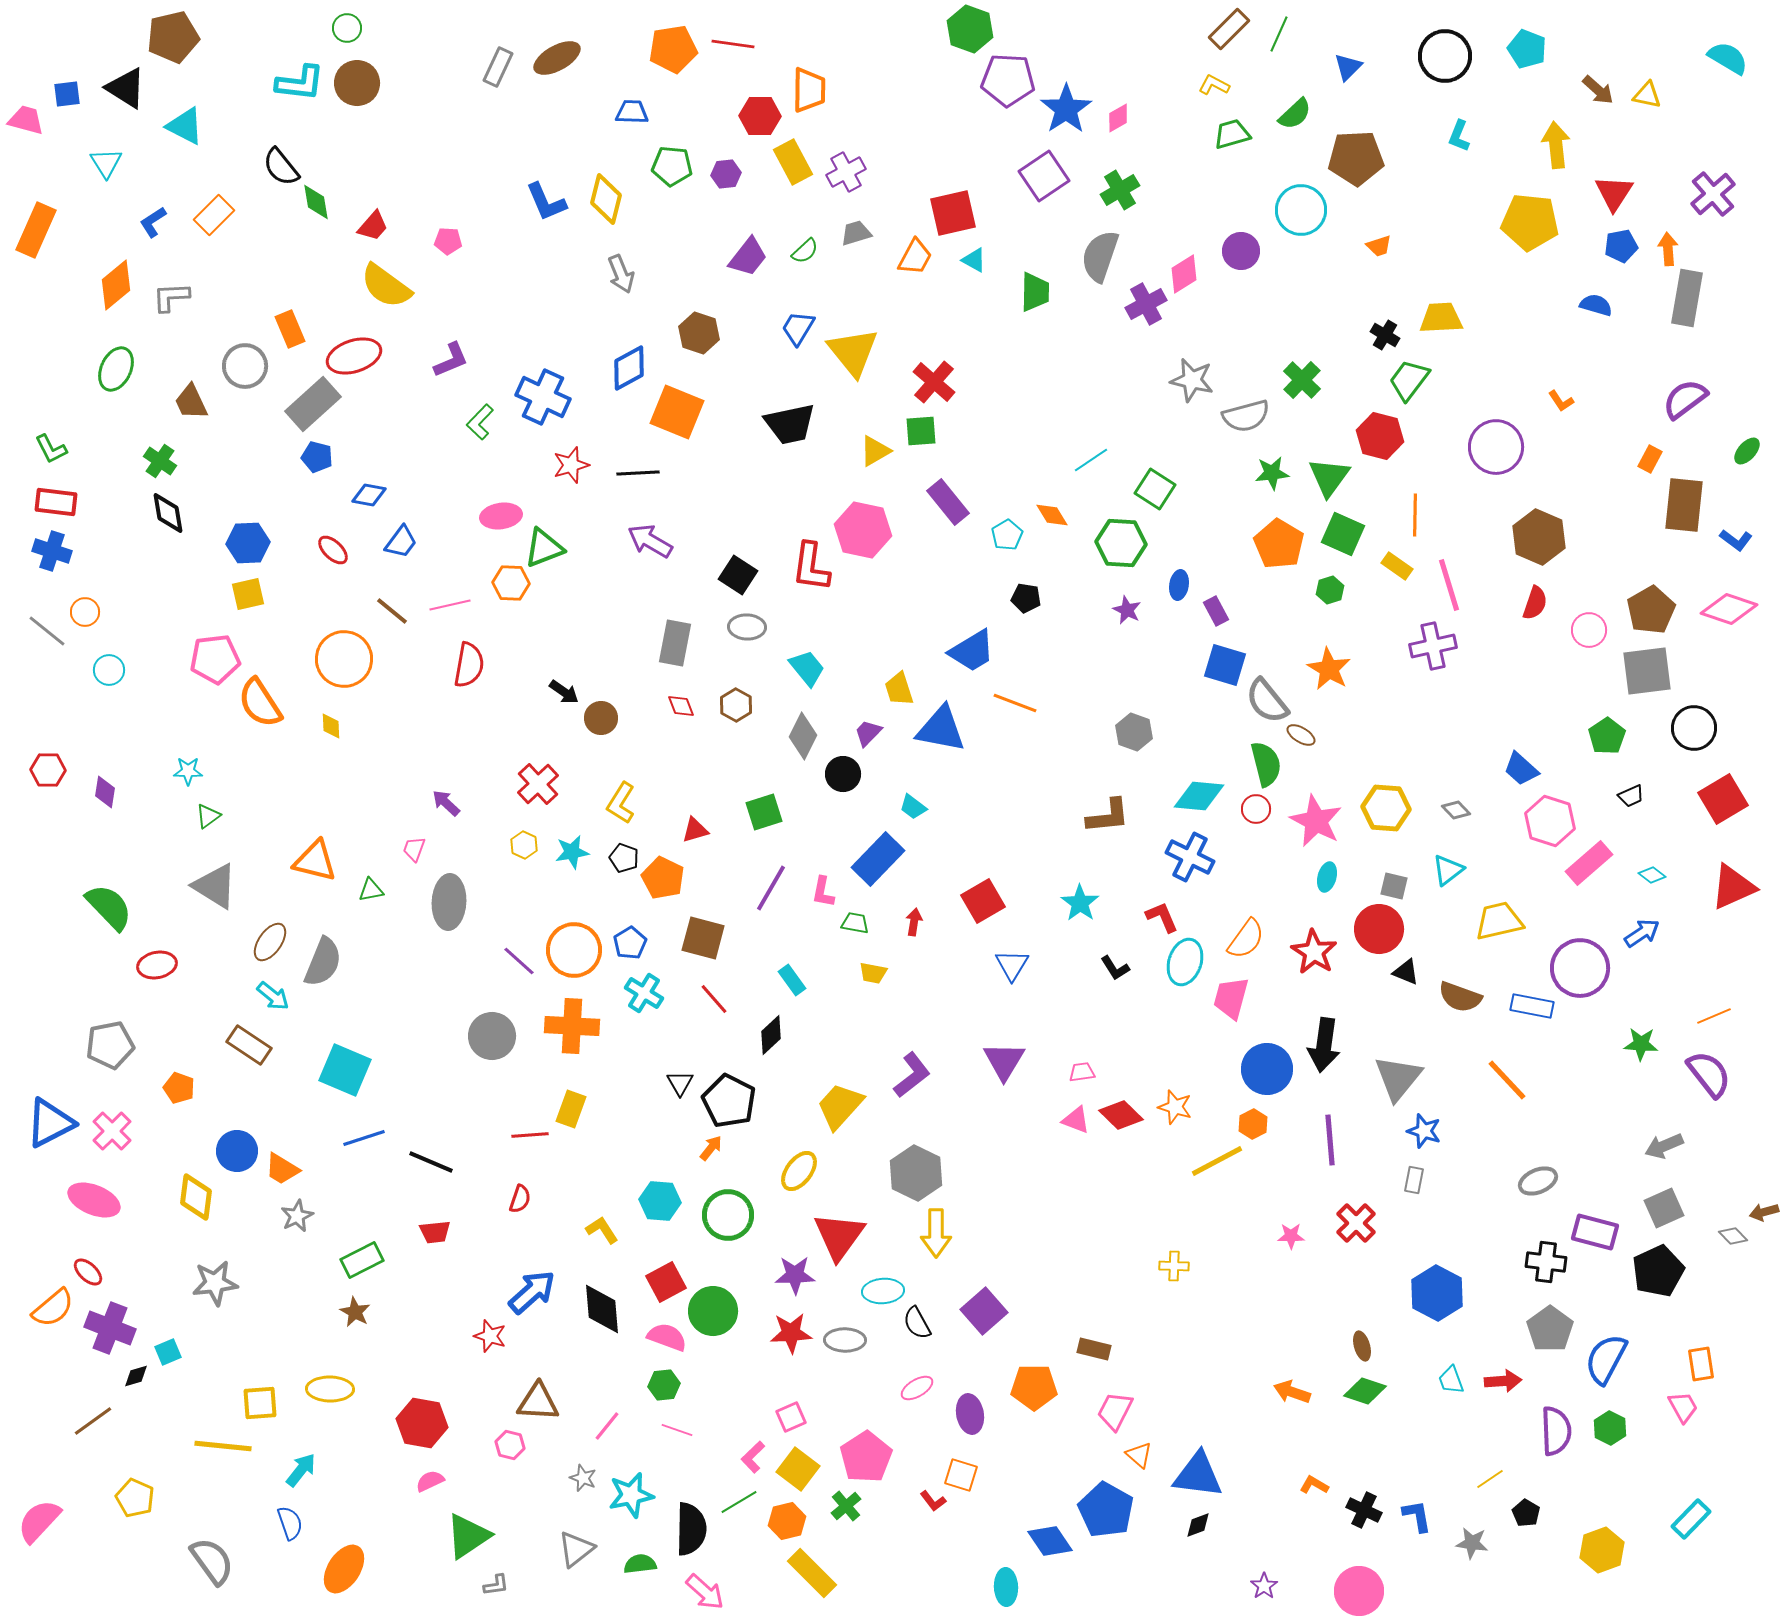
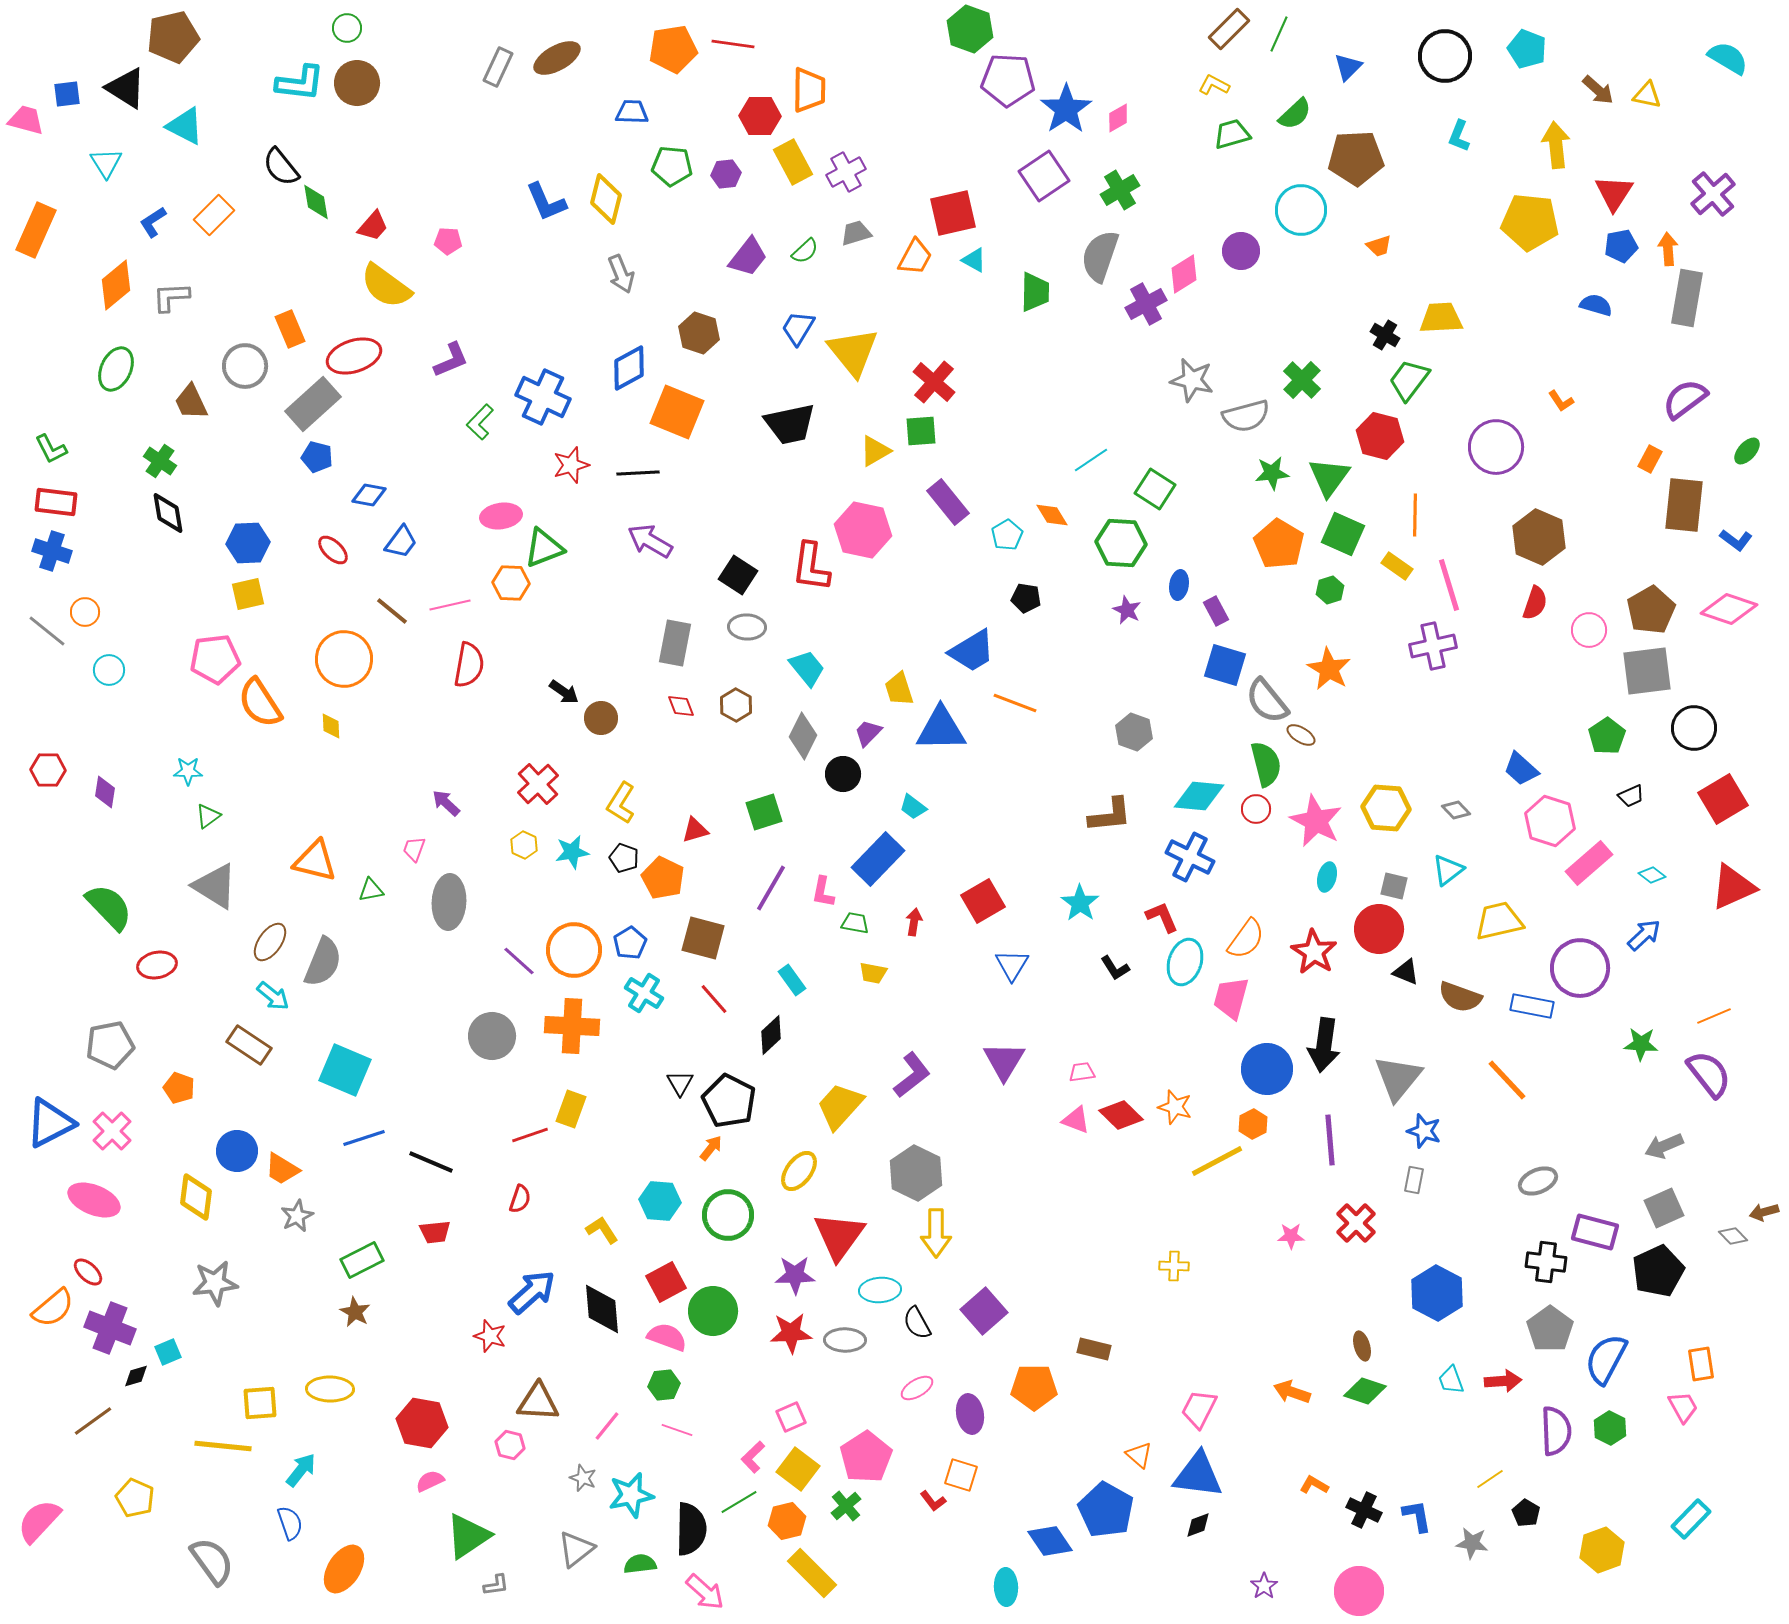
blue triangle at (941, 729): rotated 12 degrees counterclockwise
brown L-shape at (1108, 816): moved 2 px right, 1 px up
blue arrow at (1642, 933): moved 2 px right, 2 px down; rotated 9 degrees counterclockwise
red line at (530, 1135): rotated 15 degrees counterclockwise
cyan ellipse at (883, 1291): moved 3 px left, 1 px up
pink trapezoid at (1115, 1411): moved 84 px right, 2 px up
